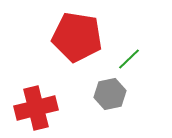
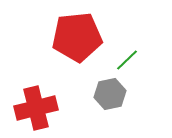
red pentagon: rotated 15 degrees counterclockwise
green line: moved 2 px left, 1 px down
